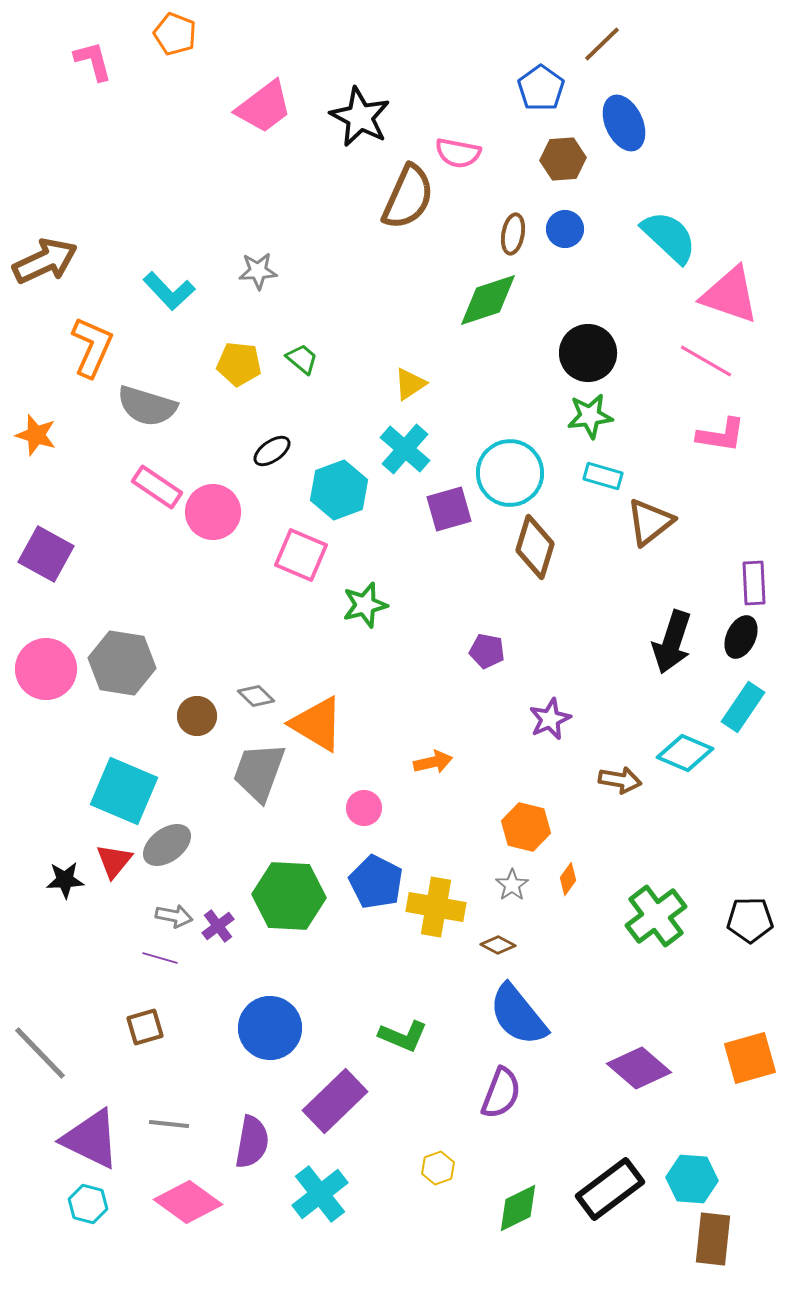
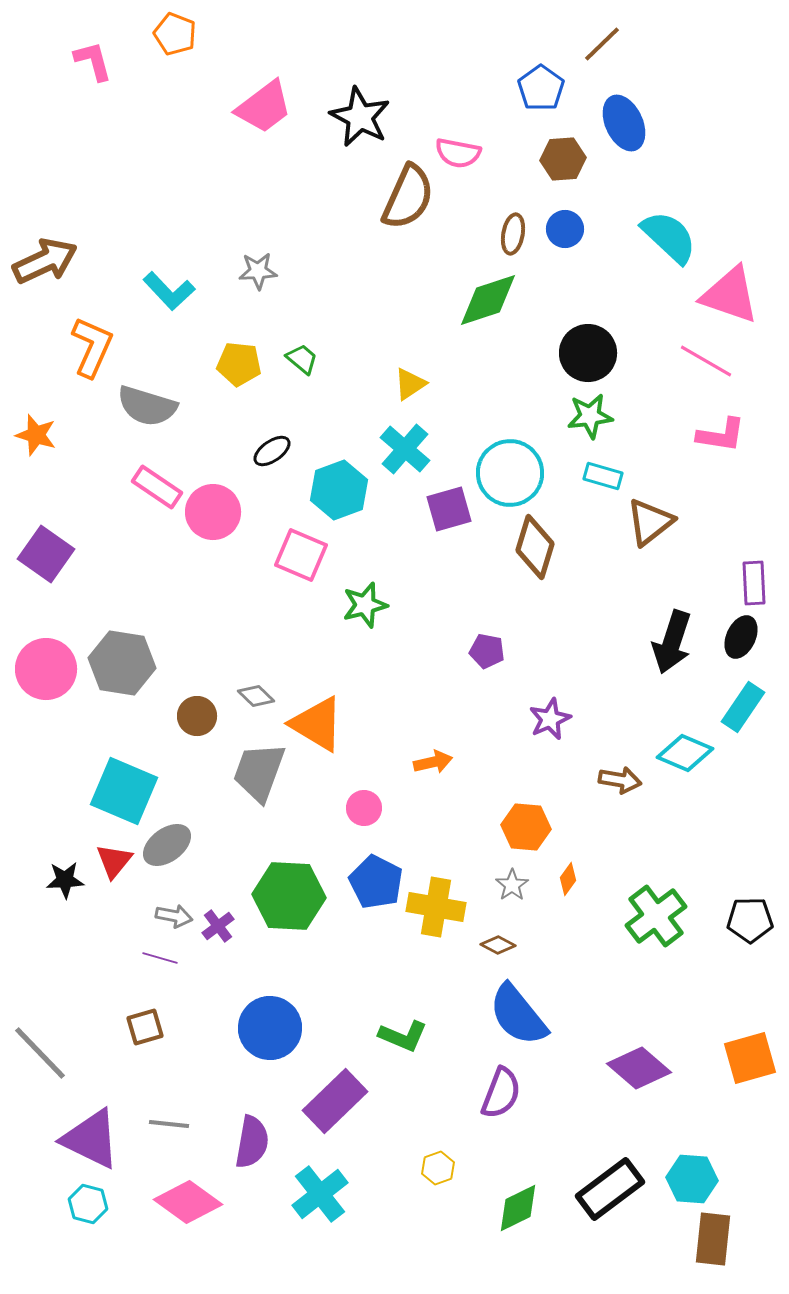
purple square at (46, 554): rotated 6 degrees clockwise
orange hexagon at (526, 827): rotated 9 degrees counterclockwise
